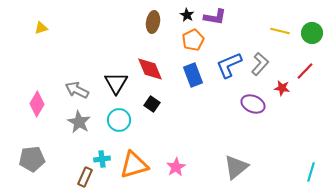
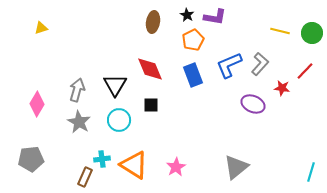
black triangle: moved 1 px left, 2 px down
gray arrow: rotated 80 degrees clockwise
black square: moved 1 px left, 1 px down; rotated 35 degrees counterclockwise
gray pentagon: moved 1 px left
orange triangle: rotated 48 degrees clockwise
